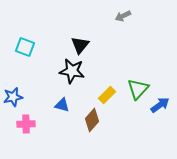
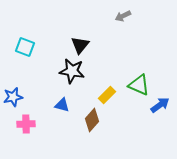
green triangle: moved 1 px right, 4 px up; rotated 50 degrees counterclockwise
